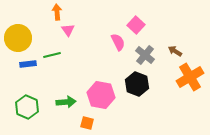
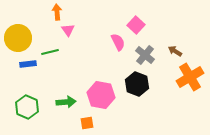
green line: moved 2 px left, 3 px up
orange square: rotated 24 degrees counterclockwise
